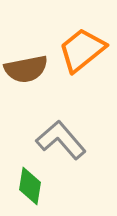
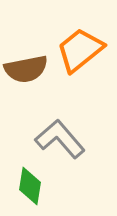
orange trapezoid: moved 2 px left
gray L-shape: moved 1 px left, 1 px up
